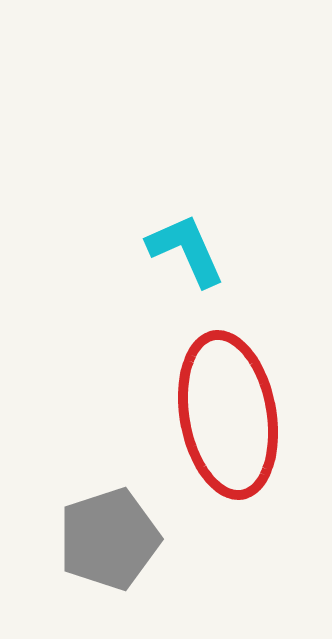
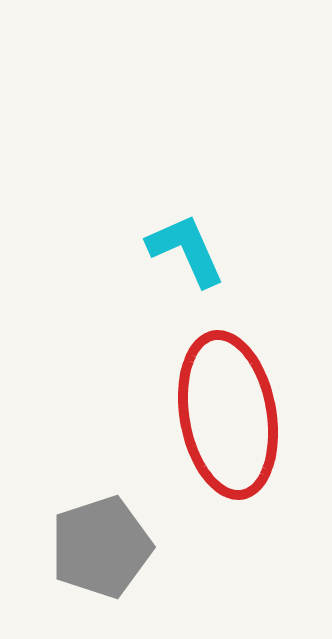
gray pentagon: moved 8 px left, 8 px down
